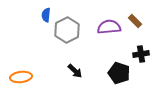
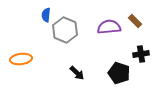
gray hexagon: moved 2 px left; rotated 10 degrees counterclockwise
black arrow: moved 2 px right, 2 px down
orange ellipse: moved 18 px up
